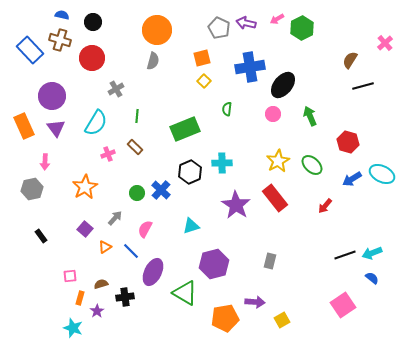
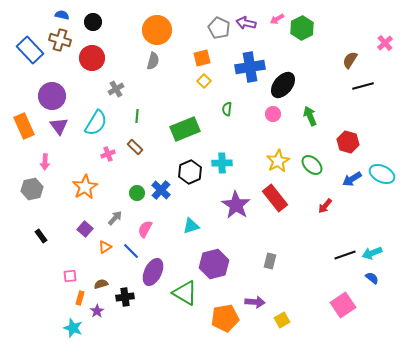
purple triangle at (56, 128): moved 3 px right, 2 px up
